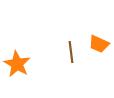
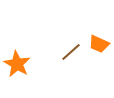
brown line: rotated 55 degrees clockwise
